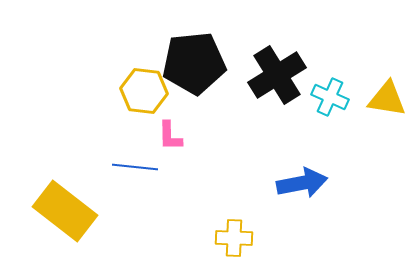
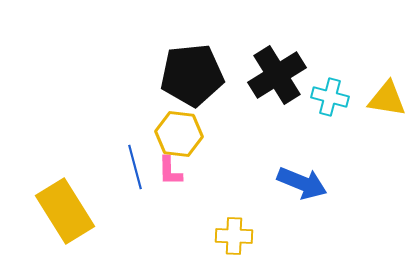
black pentagon: moved 2 px left, 12 px down
yellow hexagon: moved 35 px right, 43 px down
cyan cross: rotated 9 degrees counterclockwise
pink L-shape: moved 35 px down
blue line: rotated 69 degrees clockwise
blue arrow: rotated 33 degrees clockwise
yellow rectangle: rotated 20 degrees clockwise
yellow cross: moved 2 px up
